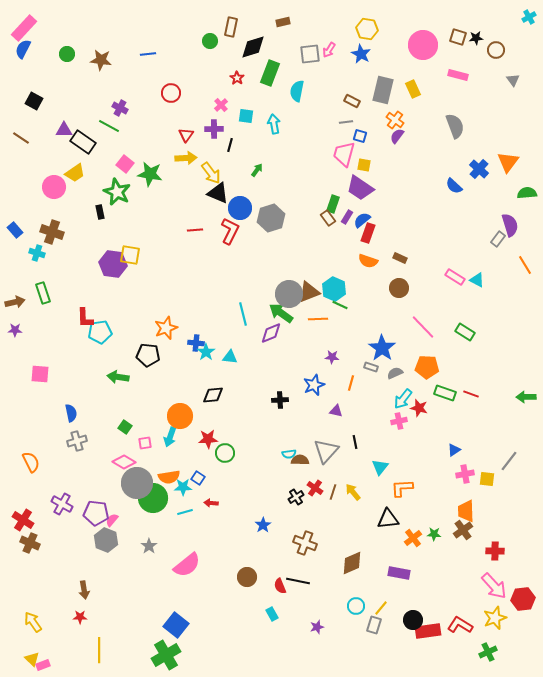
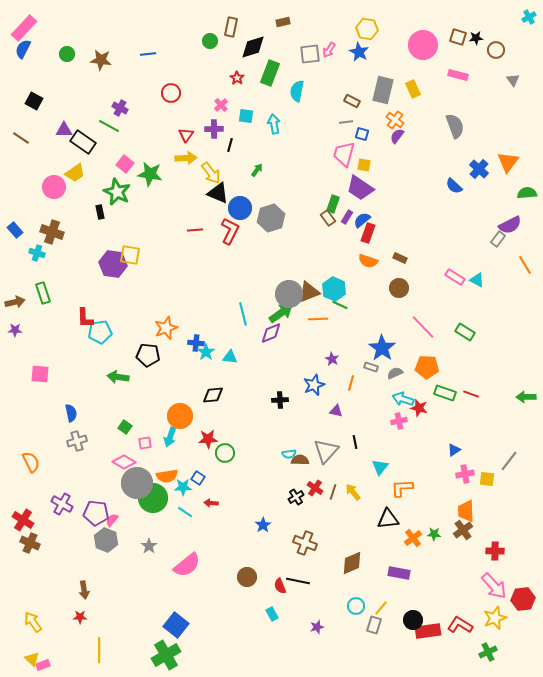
blue star at (361, 54): moved 2 px left, 2 px up
blue square at (360, 136): moved 2 px right, 2 px up
purple semicircle at (510, 225): rotated 80 degrees clockwise
green arrow at (281, 313): rotated 110 degrees clockwise
purple star at (332, 357): moved 2 px down; rotated 24 degrees clockwise
cyan arrow at (403, 399): rotated 70 degrees clockwise
orange semicircle at (169, 477): moved 2 px left, 1 px up
cyan line at (185, 512): rotated 49 degrees clockwise
